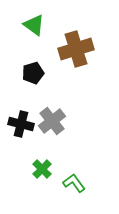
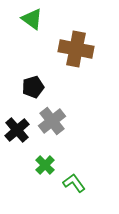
green triangle: moved 2 px left, 6 px up
brown cross: rotated 28 degrees clockwise
black pentagon: moved 14 px down
black cross: moved 4 px left, 6 px down; rotated 35 degrees clockwise
green cross: moved 3 px right, 4 px up
